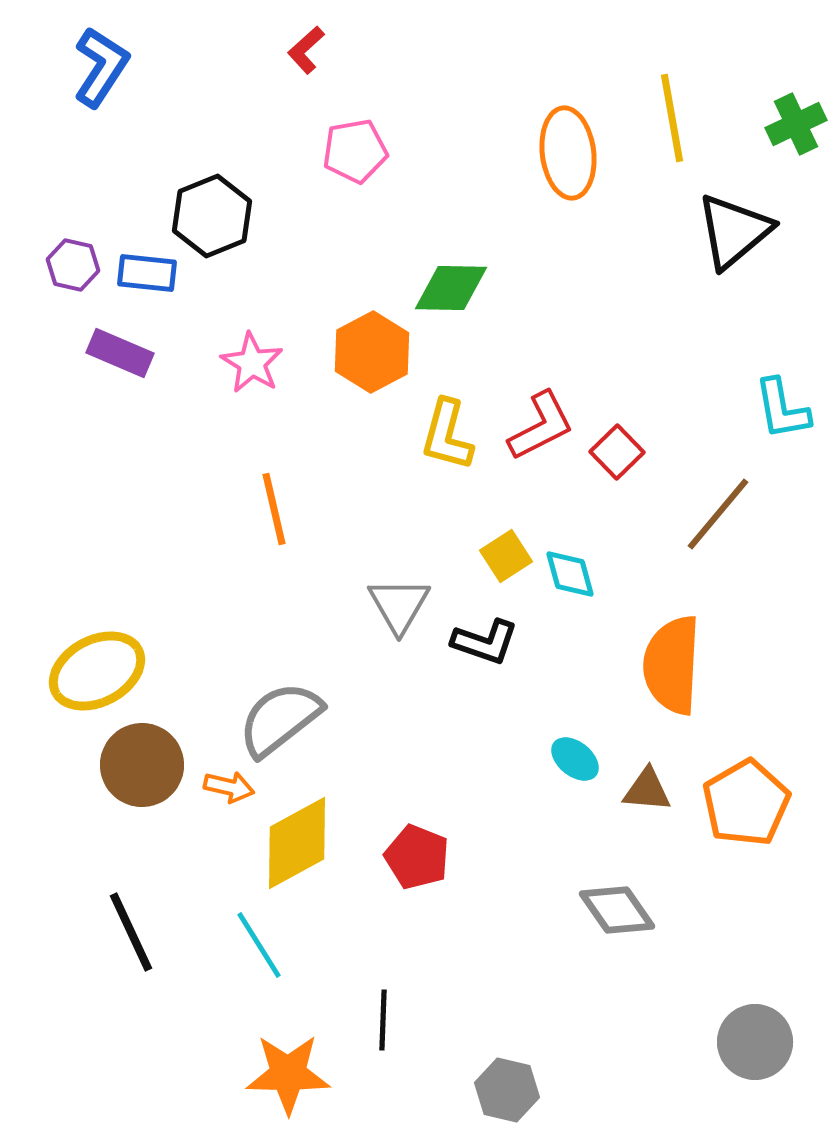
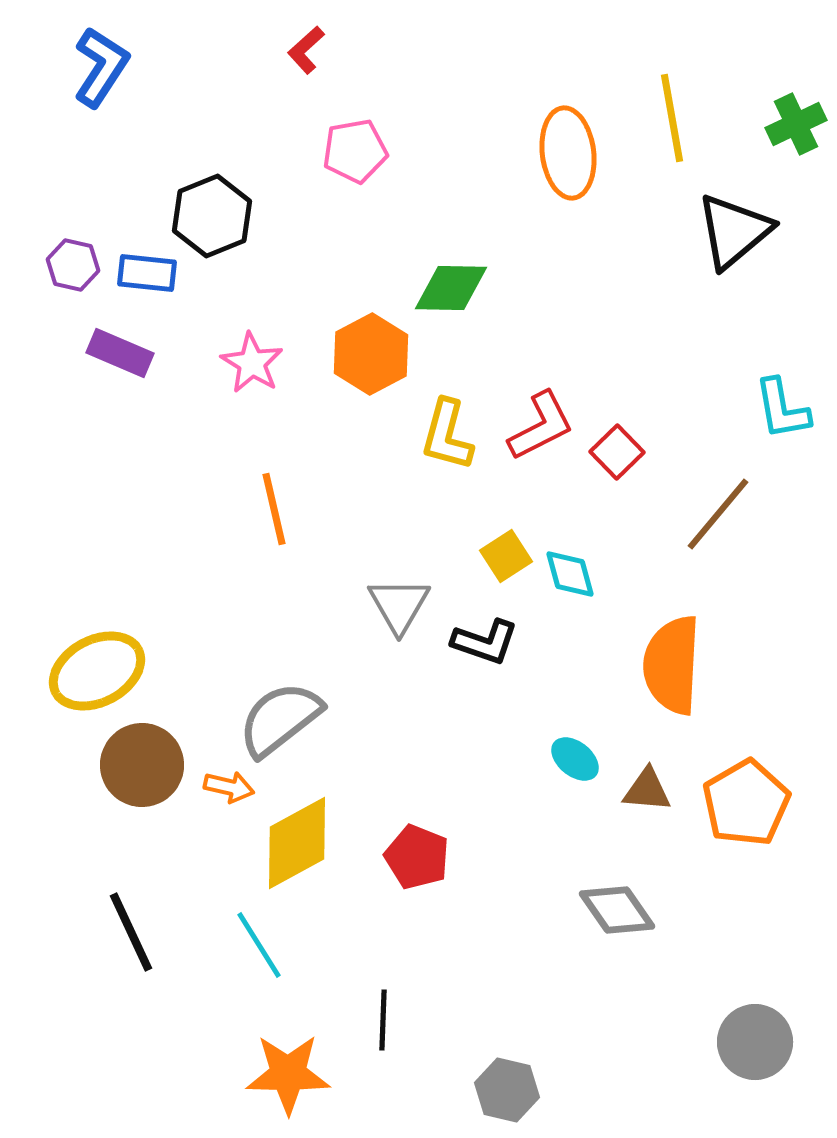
orange hexagon at (372, 352): moved 1 px left, 2 px down
